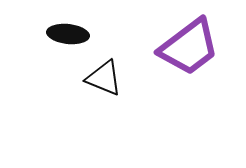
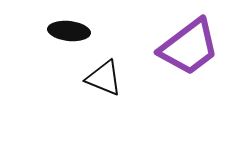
black ellipse: moved 1 px right, 3 px up
